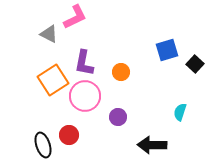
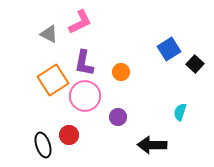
pink L-shape: moved 5 px right, 5 px down
blue square: moved 2 px right, 1 px up; rotated 15 degrees counterclockwise
